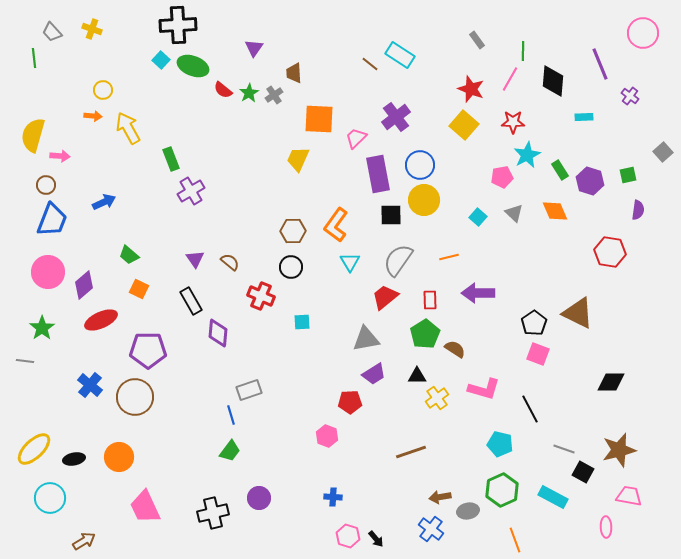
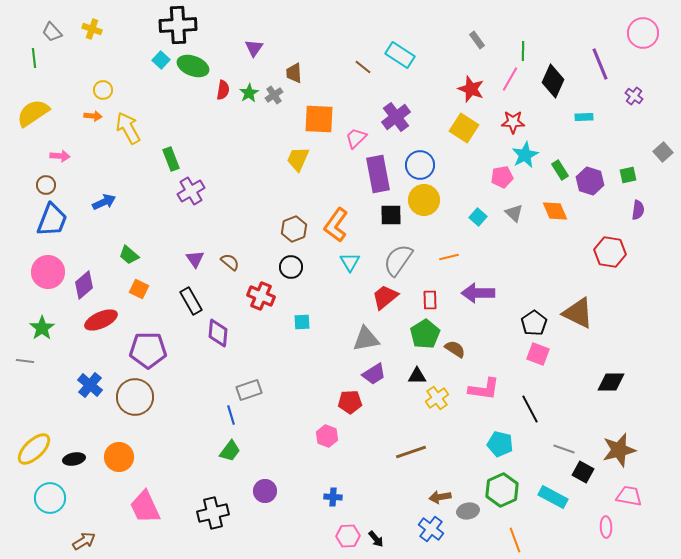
brown line at (370, 64): moved 7 px left, 3 px down
black diamond at (553, 81): rotated 20 degrees clockwise
red semicircle at (223, 90): rotated 120 degrees counterclockwise
purple cross at (630, 96): moved 4 px right
yellow square at (464, 125): moved 3 px down; rotated 8 degrees counterclockwise
yellow semicircle at (33, 135): moved 22 px up; rotated 40 degrees clockwise
cyan star at (527, 155): moved 2 px left
brown hexagon at (293, 231): moved 1 px right, 2 px up; rotated 20 degrees counterclockwise
pink L-shape at (484, 389): rotated 8 degrees counterclockwise
purple circle at (259, 498): moved 6 px right, 7 px up
pink hexagon at (348, 536): rotated 20 degrees counterclockwise
